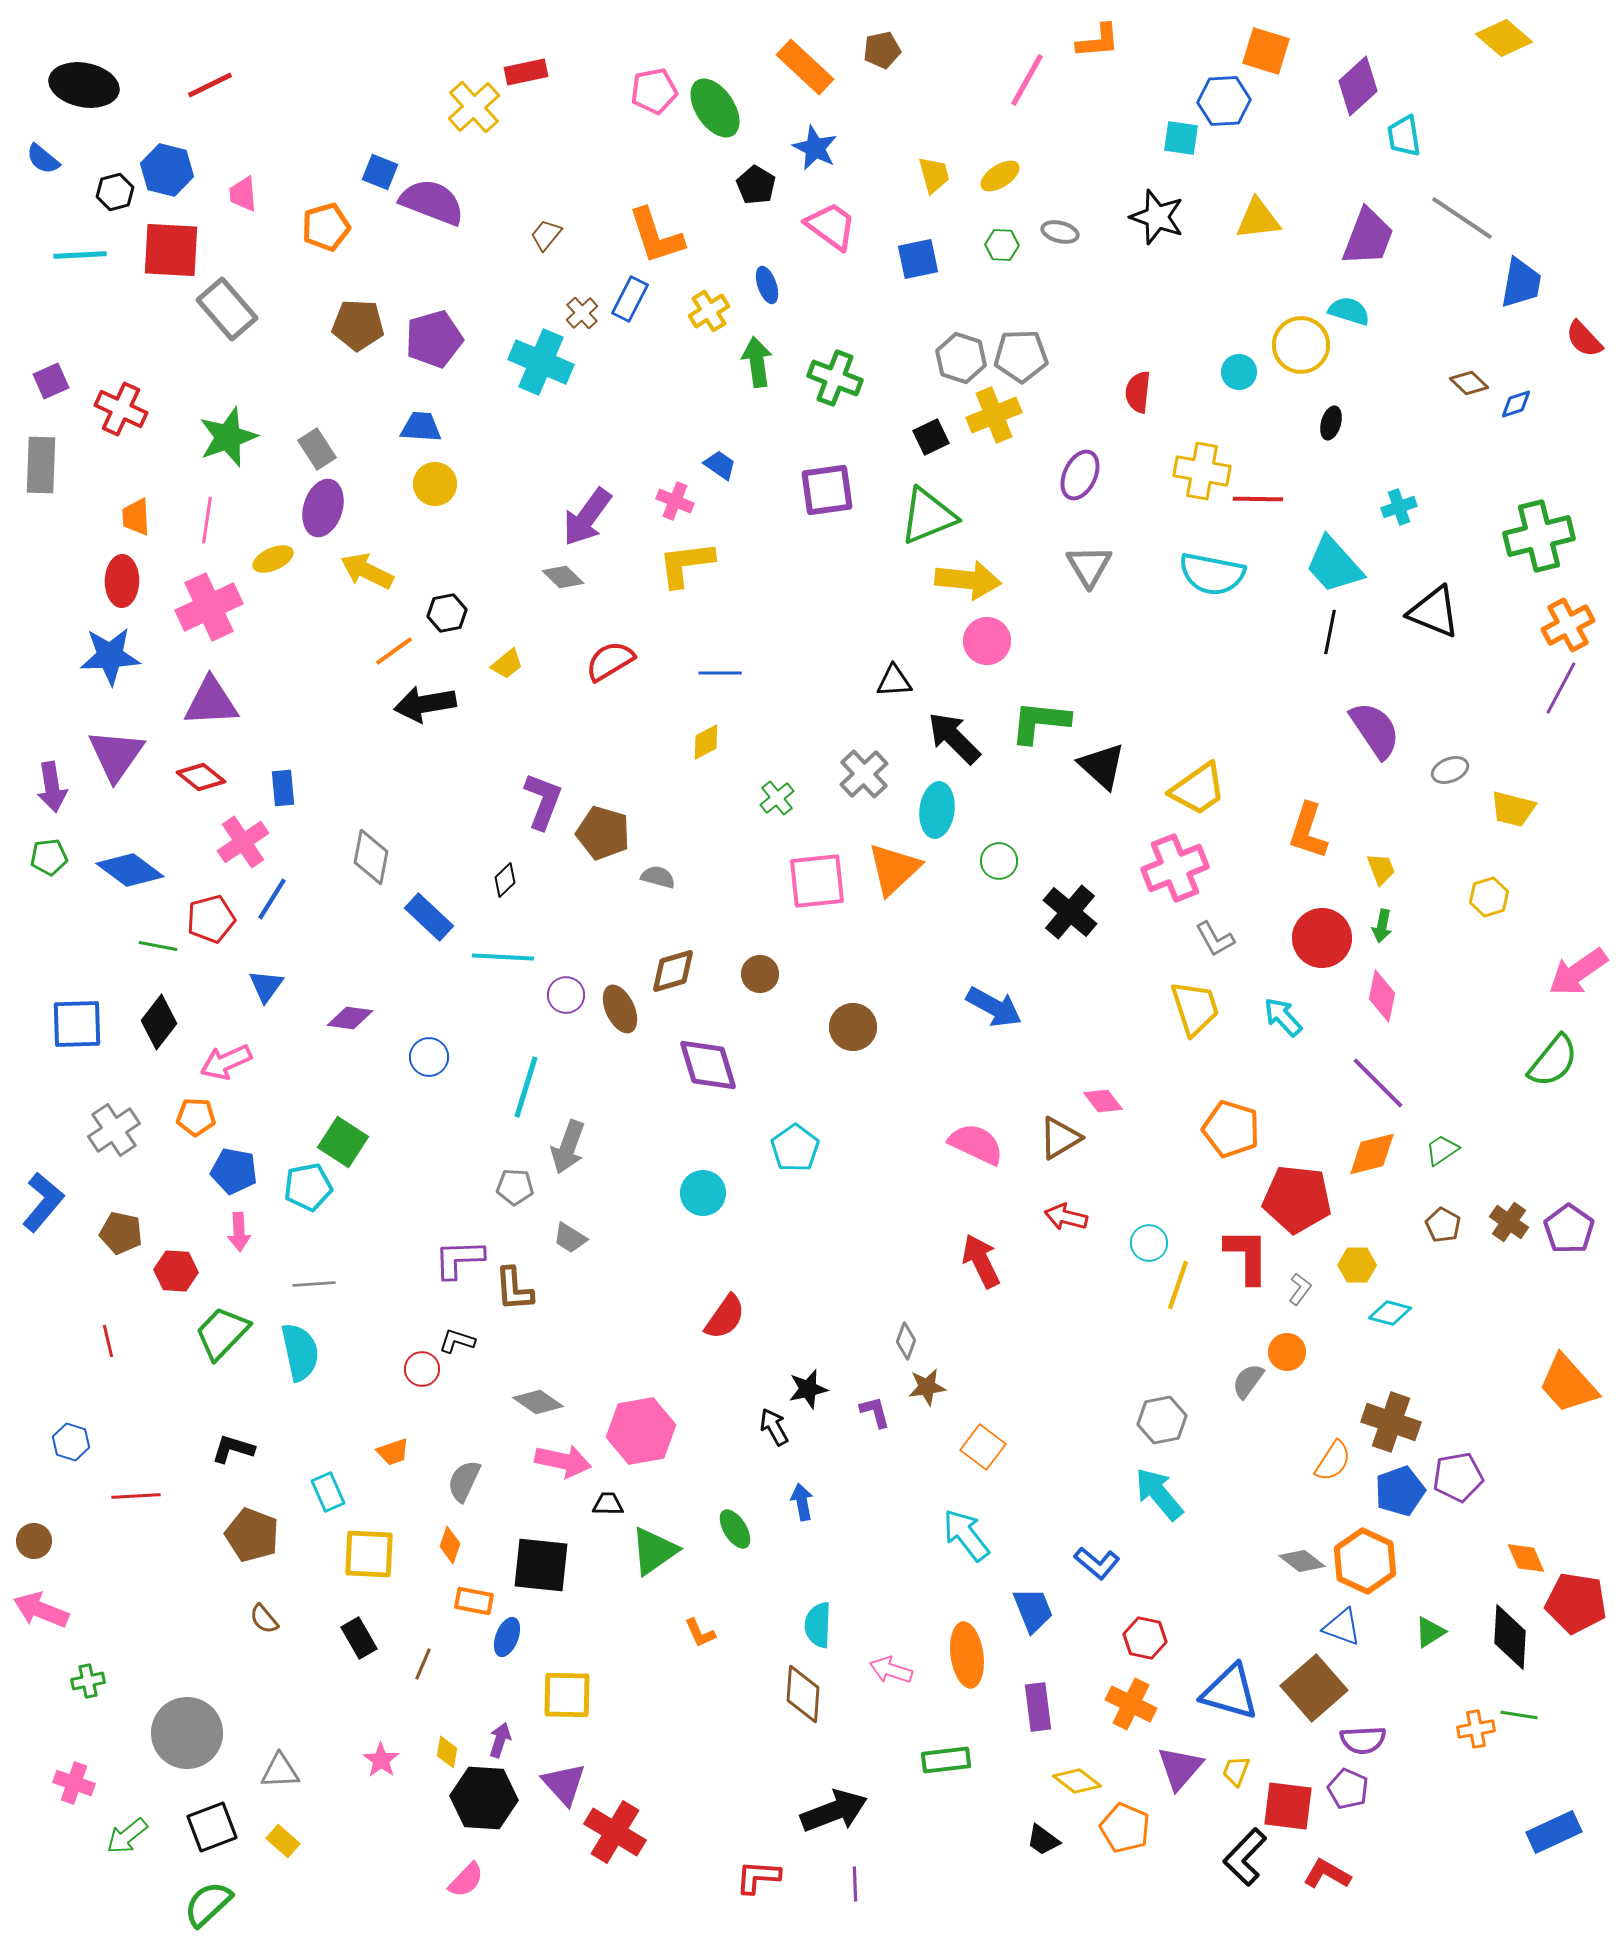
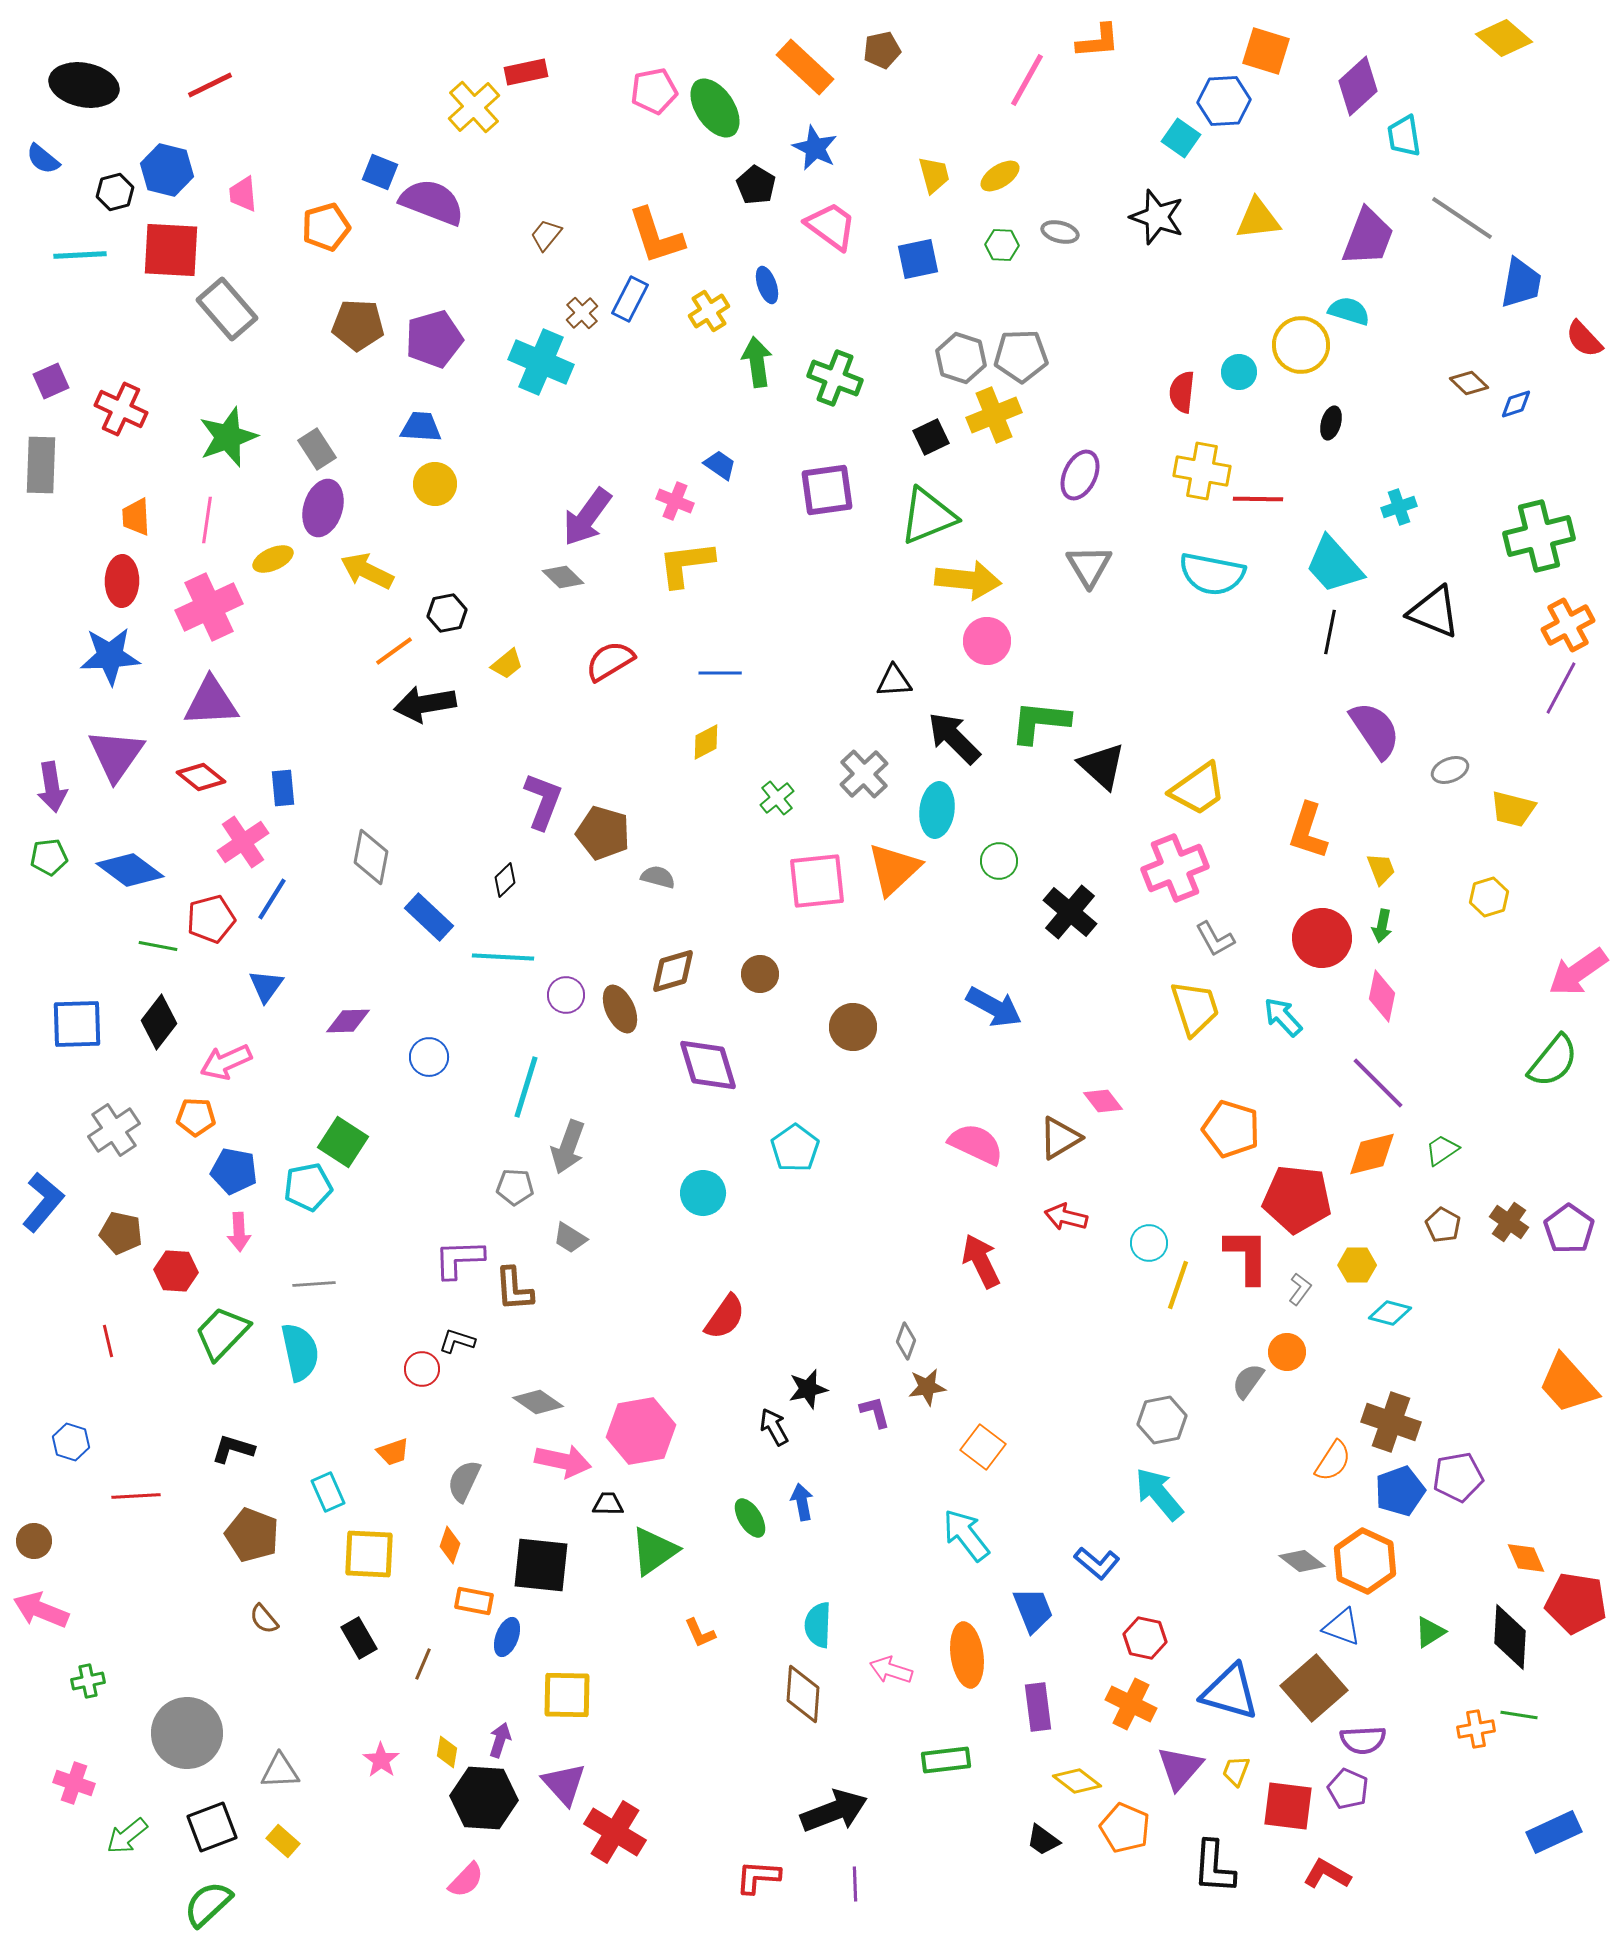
cyan square at (1181, 138): rotated 27 degrees clockwise
red semicircle at (1138, 392): moved 44 px right
purple diamond at (350, 1018): moved 2 px left, 3 px down; rotated 9 degrees counterclockwise
green ellipse at (735, 1529): moved 15 px right, 11 px up
black L-shape at (1245, 1857): moved 31 px left, 10 px down; rotated 40 degrees counterclockwise
